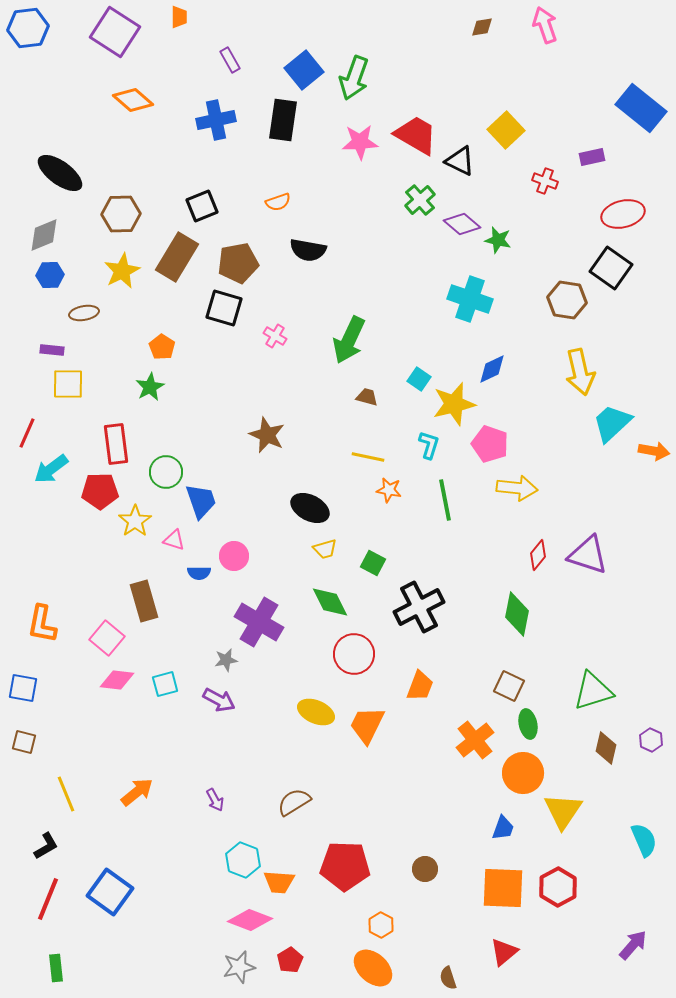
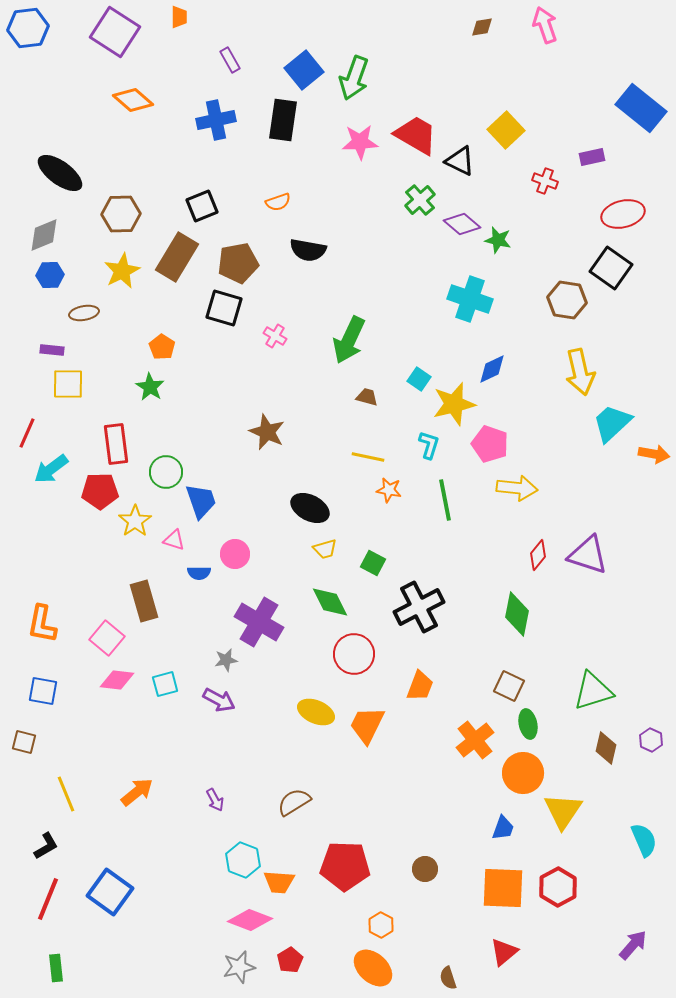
green star at (150, 387): rotated 12 degrees counterclockwise
brown star at (267, 435): moved 3 px up
orange arrow at (654, 451): moved 3 px down
pink circle at (234, 556): moved 1 px right, 2 px up
blue square at (23, 688): moved 20 px right, 3 px down
